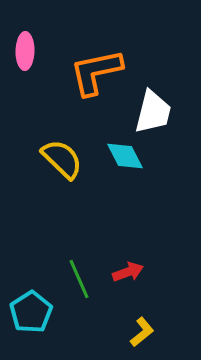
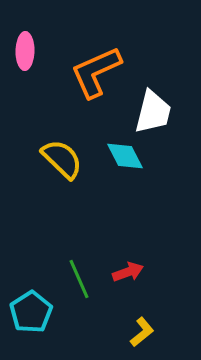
orange L-shape: rotated 12 degrees counterclockwise
